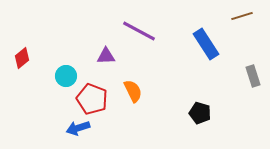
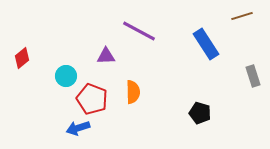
orange semicircle: moved 1 px down; rotated 25 degrees clockwise
